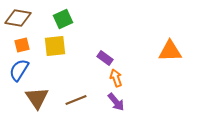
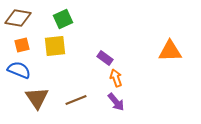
blue semicircle: rotated 80 degrees clockwise
